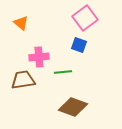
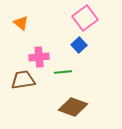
blue square: rotated 28 degrees clockwise
